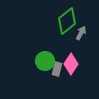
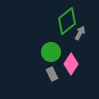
gray arrow: moved 1 px left
green circle: moved 6 px right, 9 px up
gray rectangle: moved 5 px left, 5 px down; rotated 40 degrees counterclockwise
